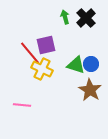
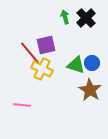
blue circle: moved 1 px right, 1 px up
